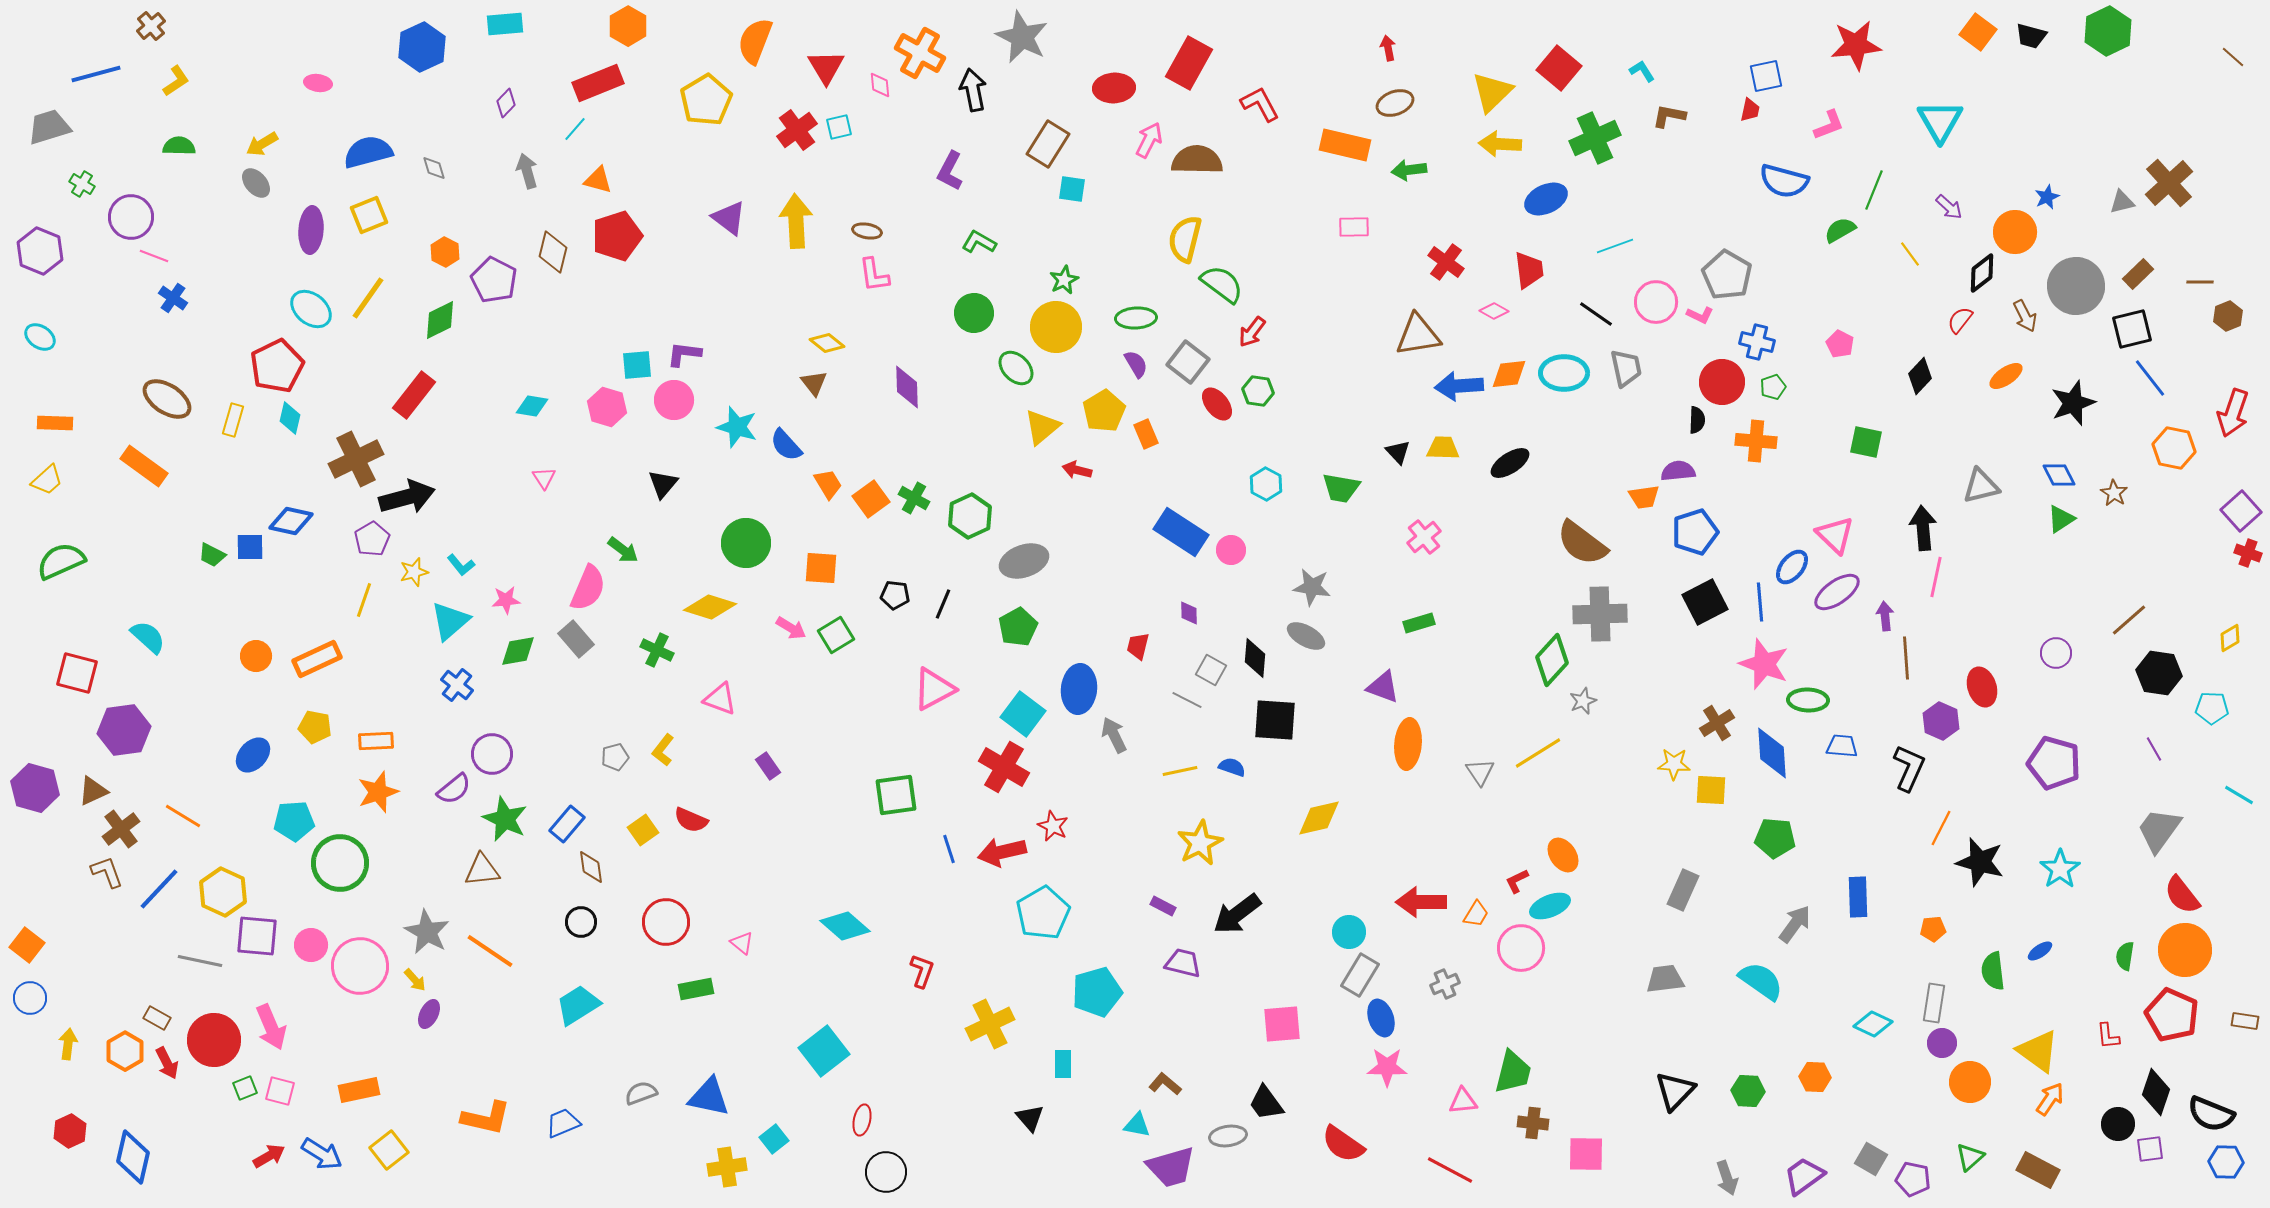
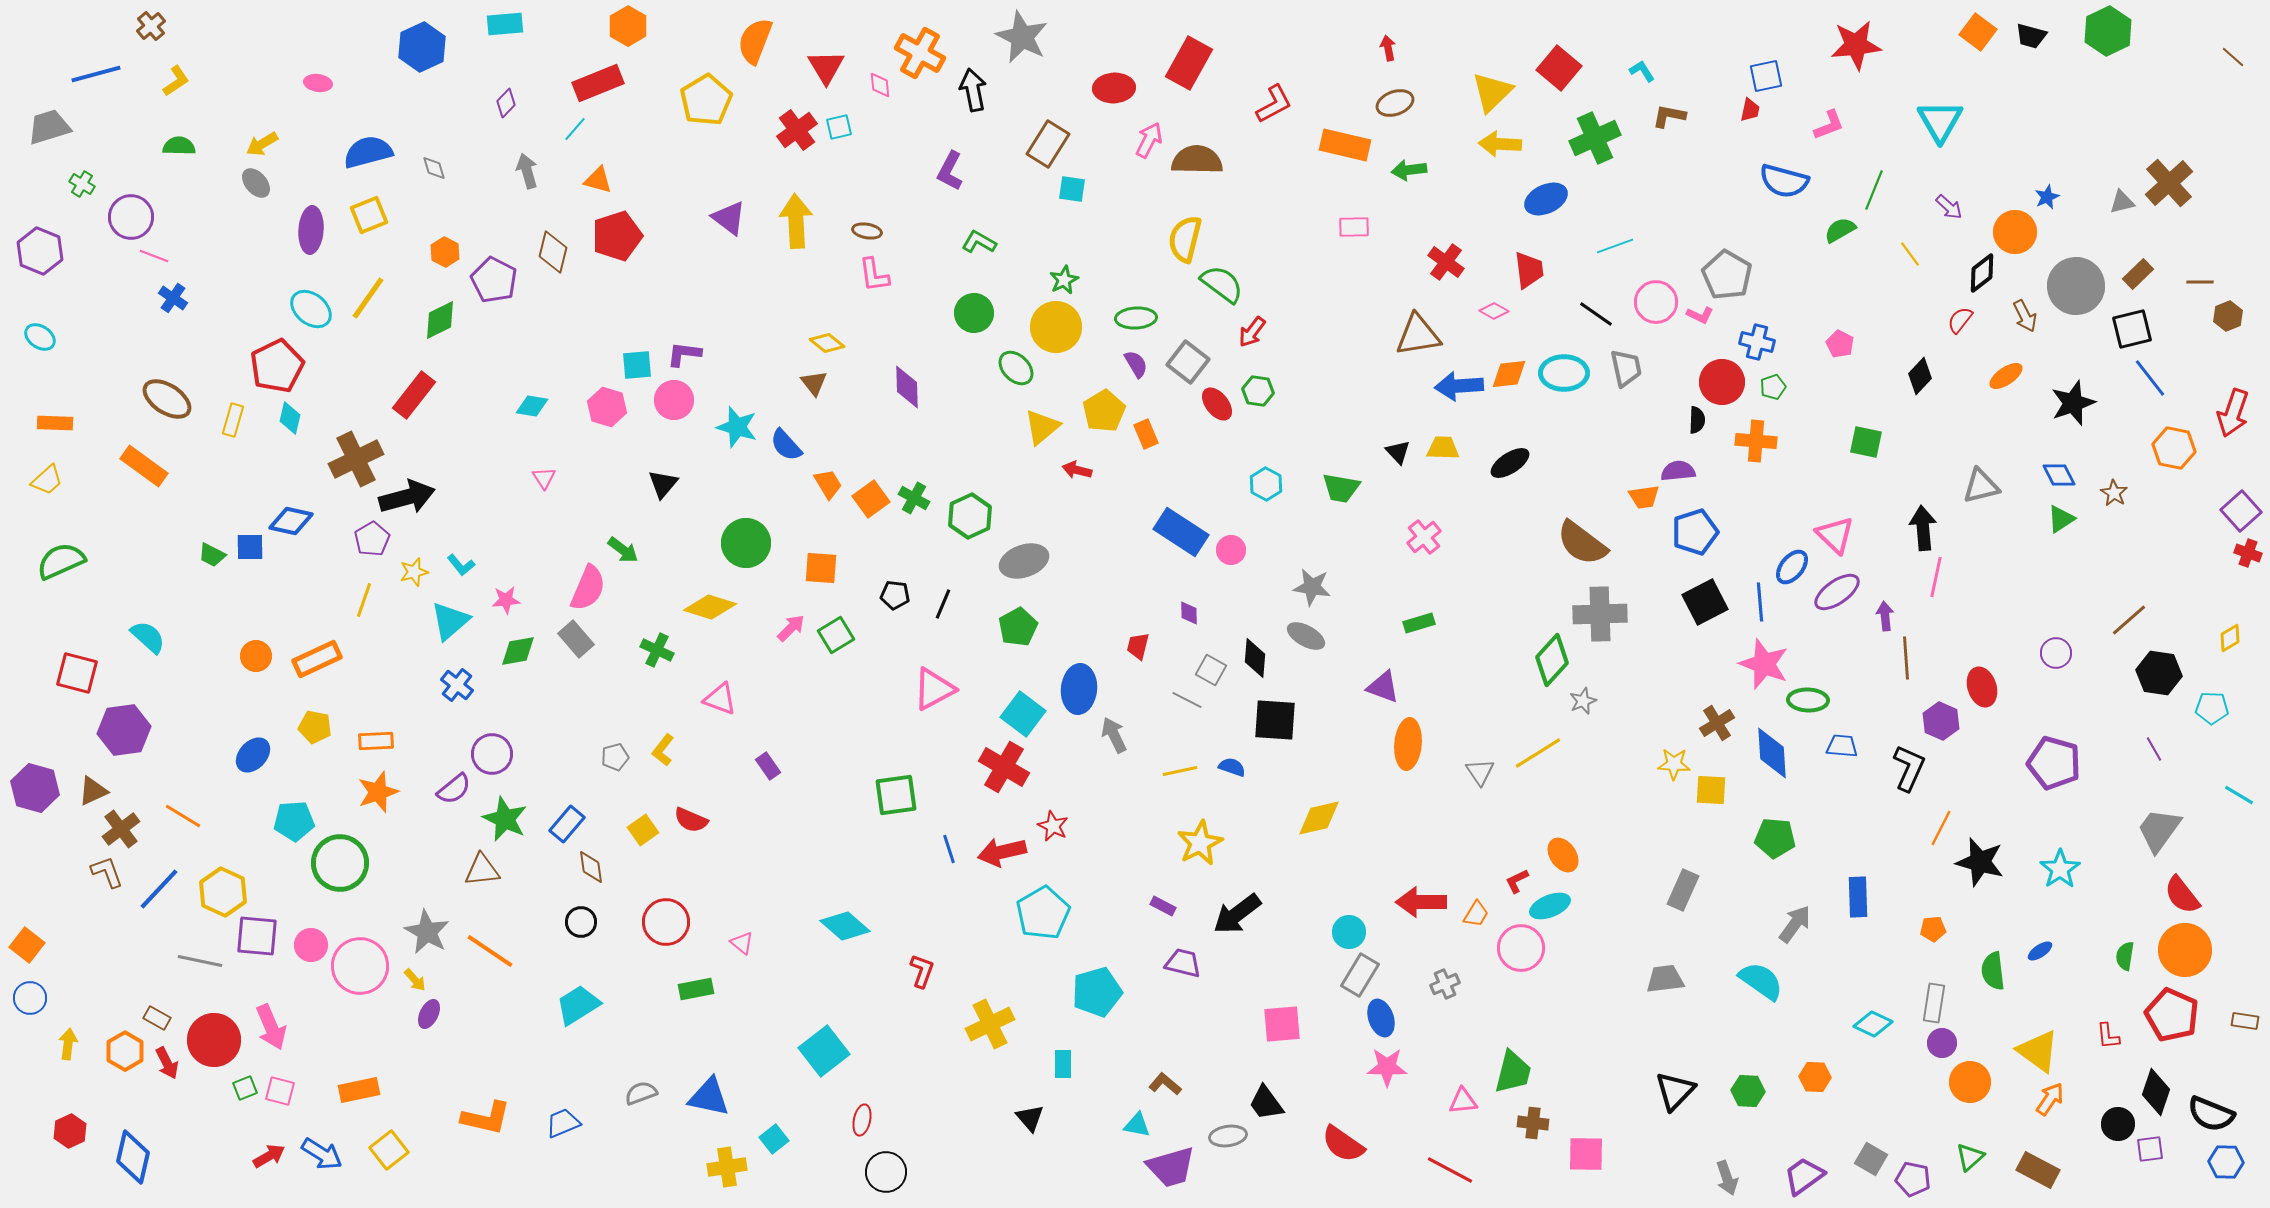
red L-shape at (1260, 104): moved 14 px right; rotated 90 degrees clockwise
pink arrow at (791, 628): rotated 76 degrees counterclockwise
